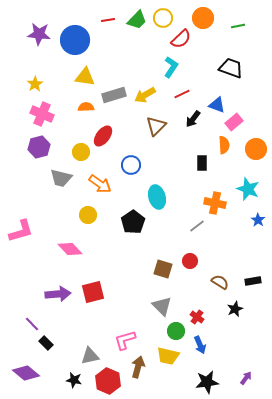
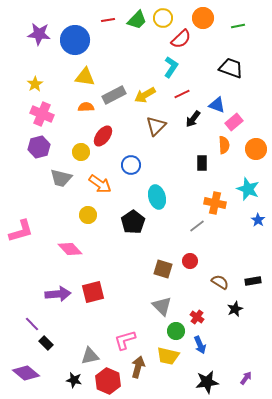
gray rectangle at (114, 95): rotated 10 degrees counterclockwise
